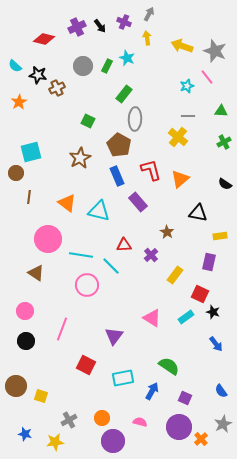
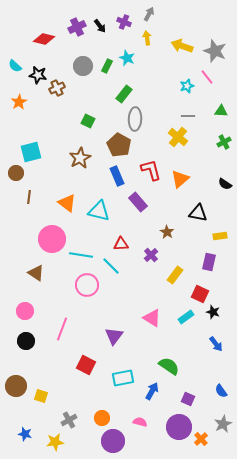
pink circle at (48, 239): moved 4 px right
red triangle at (124, 245): moved 3 px left, 1 px up
purple square at (185, 398): moved 3 px right, 1 px down
